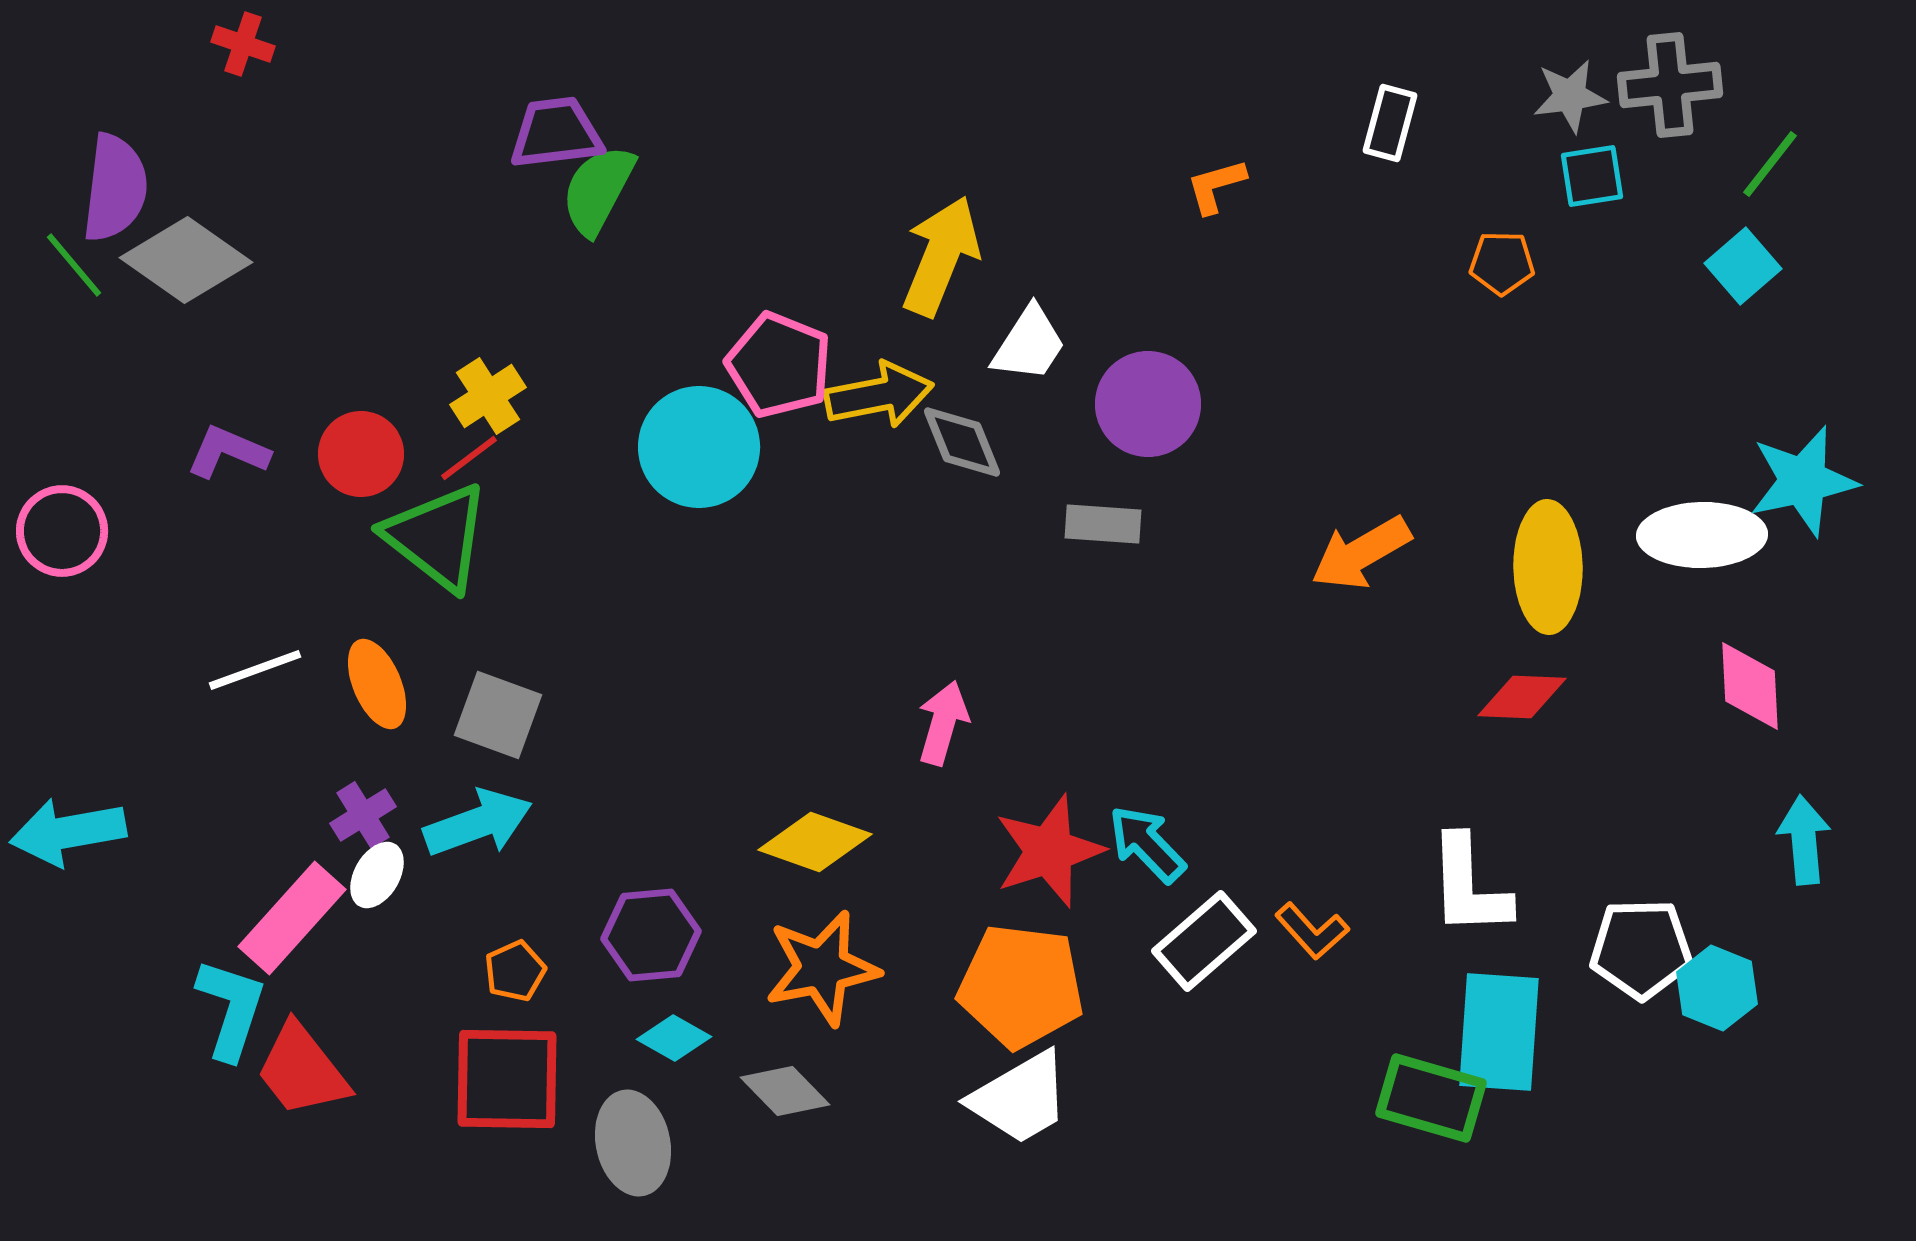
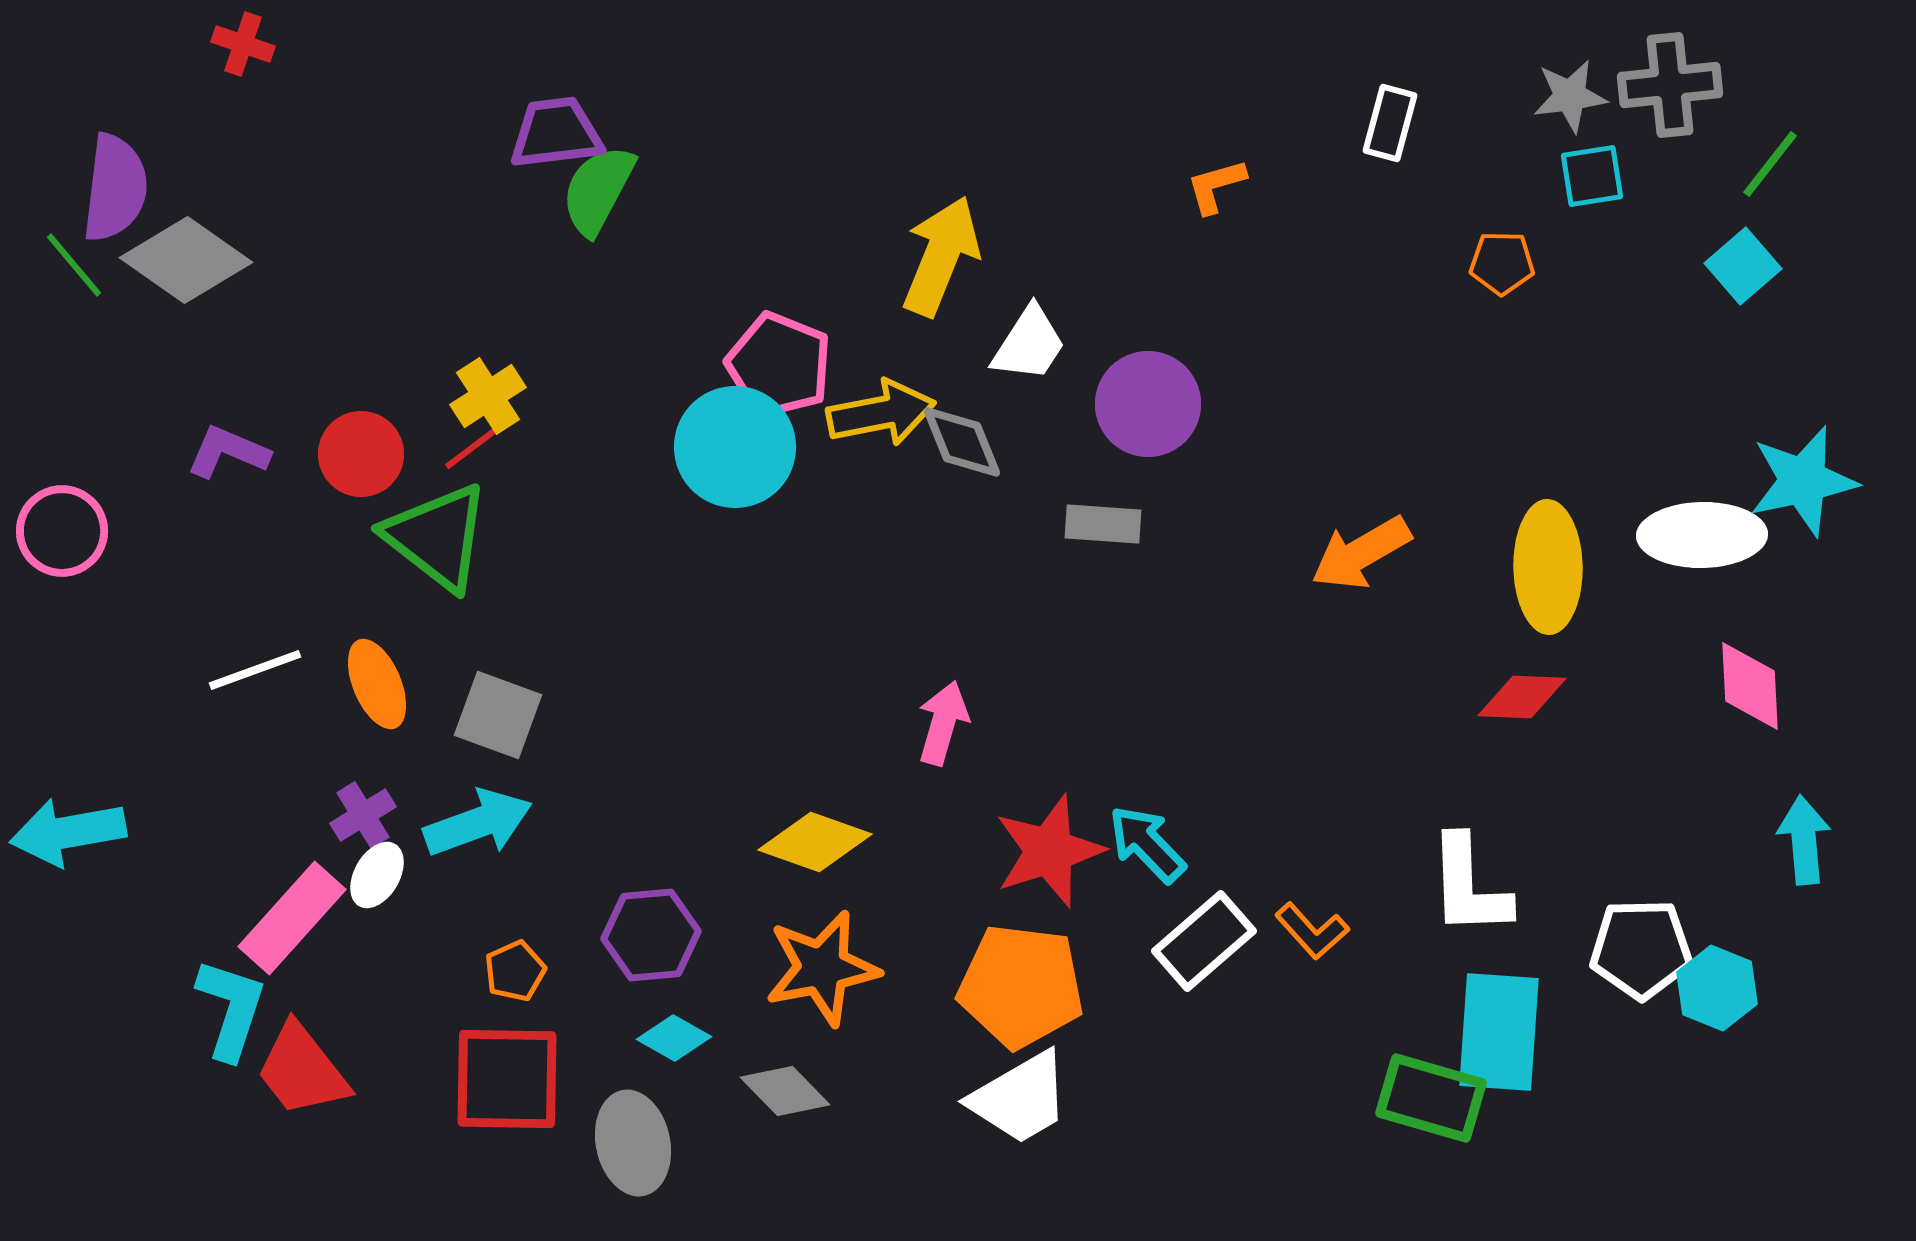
yellow arrow at (879, 395): moved 2 px right, 18 px down
cyan circle at (699, 447): moved 36 px right
red line at (469, 458): moved 4 px right, 11 px up
